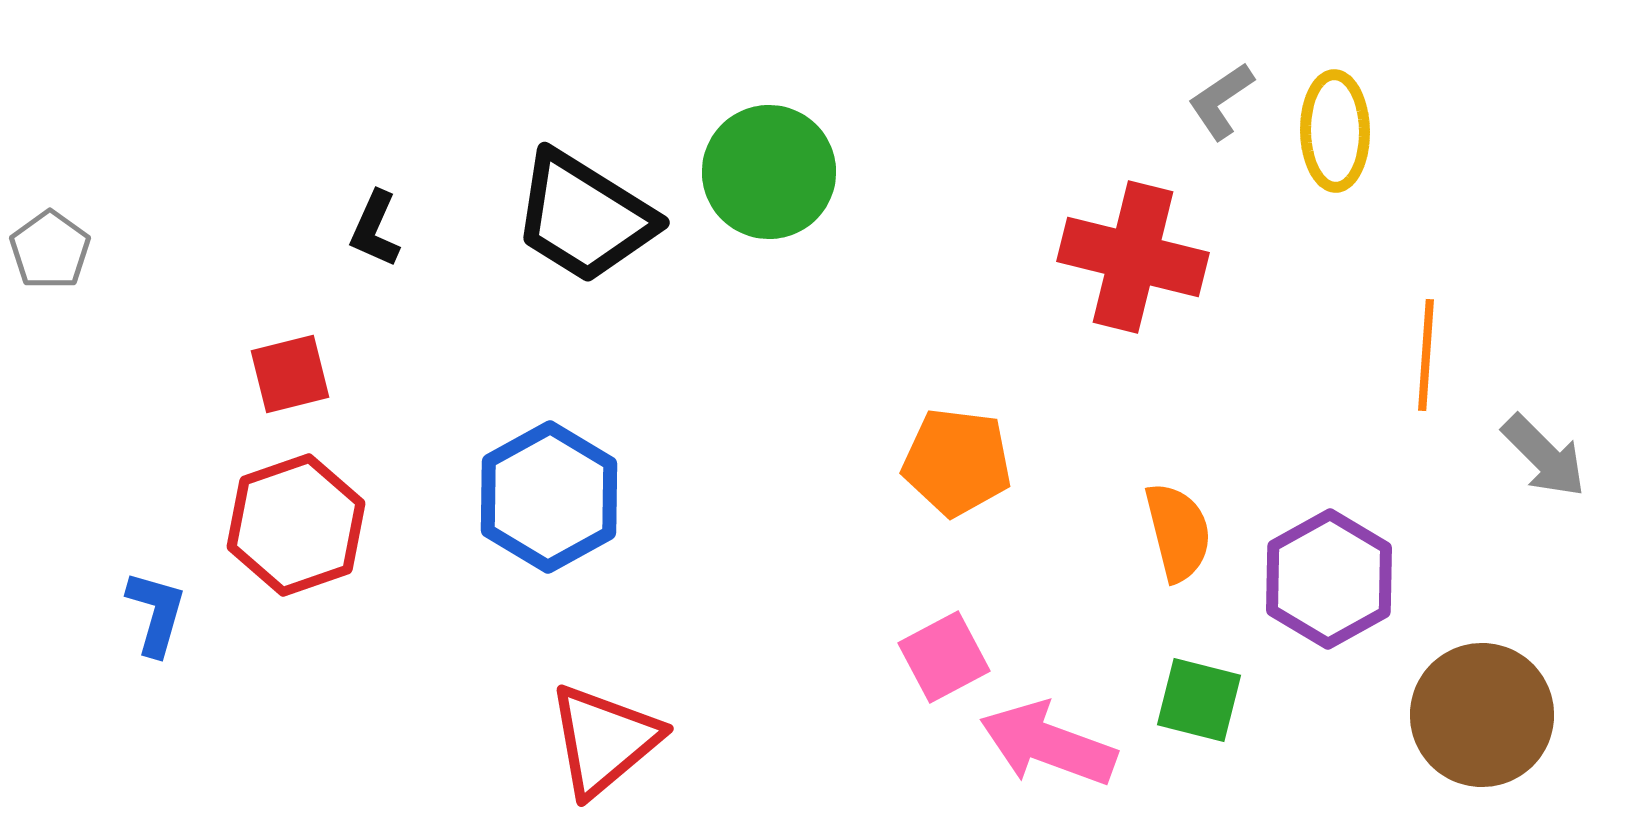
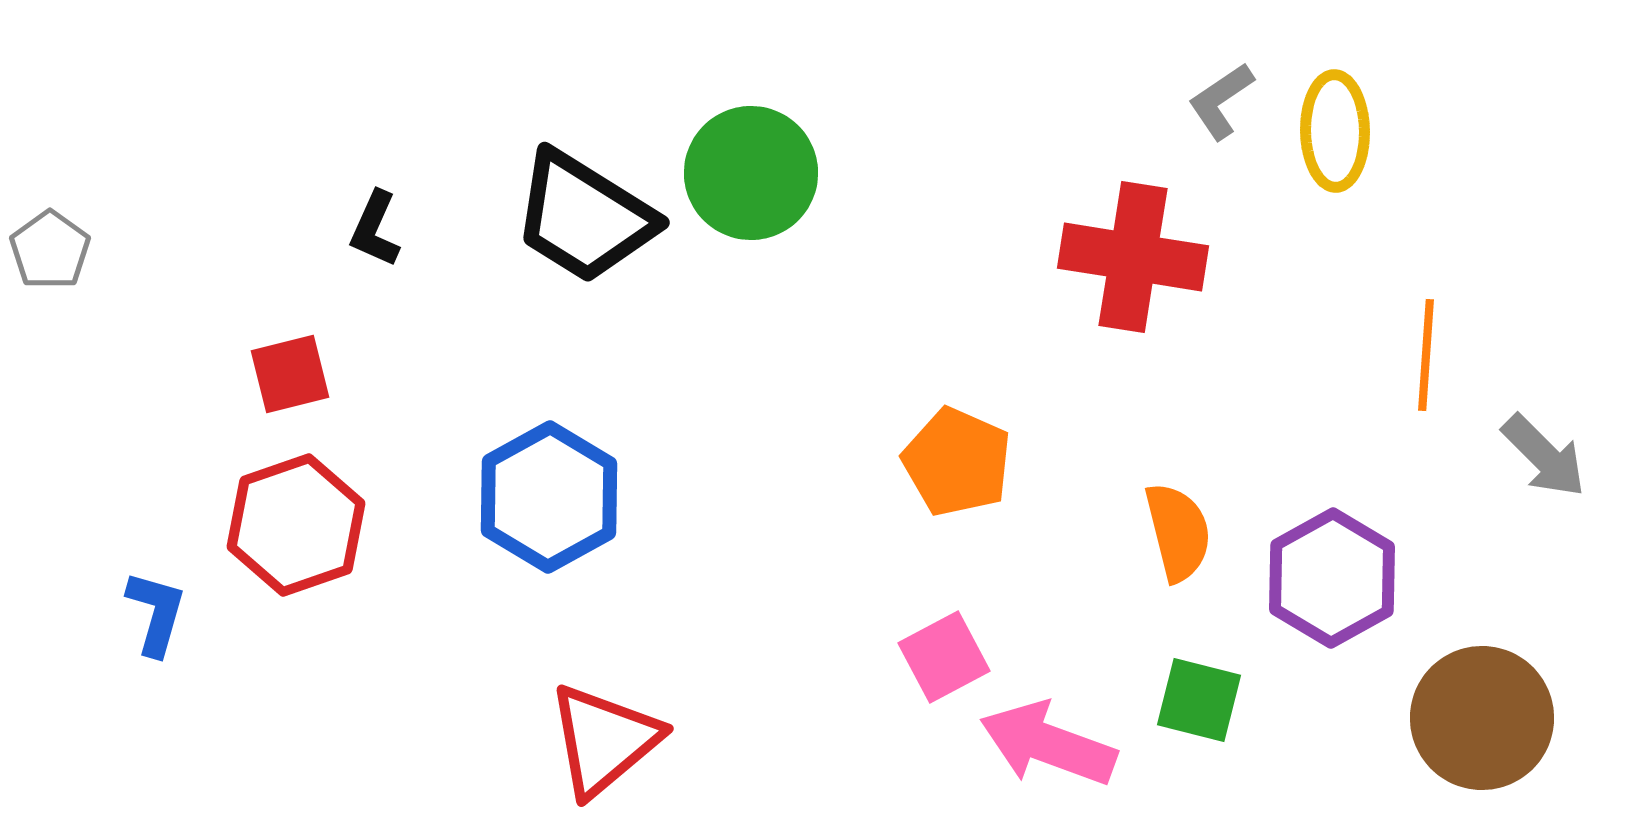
green circle: moved 18 px left, 1 px down
red cross: rotated 5 degrees counterclockwise
orange pentagon: rotated 17 degrees clockwise
purple hexagon: moved 3 px right, 1 px up
brown circle: moved 3 px down
